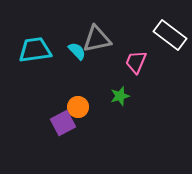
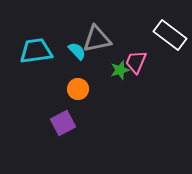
cyan trapezoid: moved 1 px right, 1 px down
green star: moved 26 px up
orange circle: moved 18 px up
